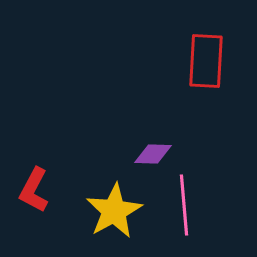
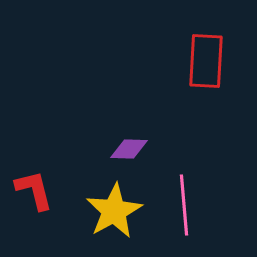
purple diamond: moved 24 px left, 5 px up
red L-shape: rotated 138 degrees clockwise
